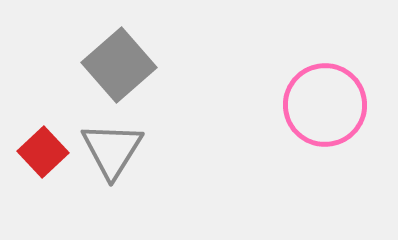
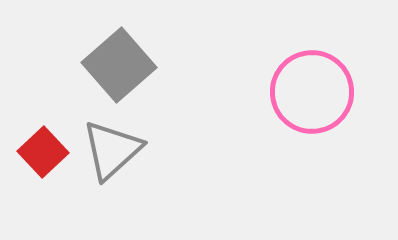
pink circle: moved 13 px left, 13 px up
gray triangle: rotated 16 degrees clockwise
